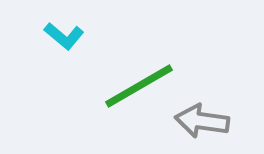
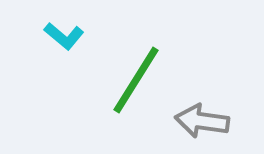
green line: moved 3 px left, 6 px up; rotated 28 degrees counterclockwise
